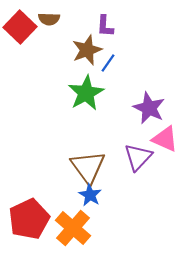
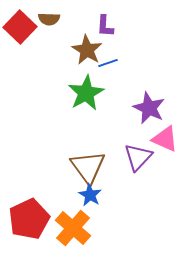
brown star: rotated 20 degrees counterclockwise
blue line: rotated 36 degrees clockwise
